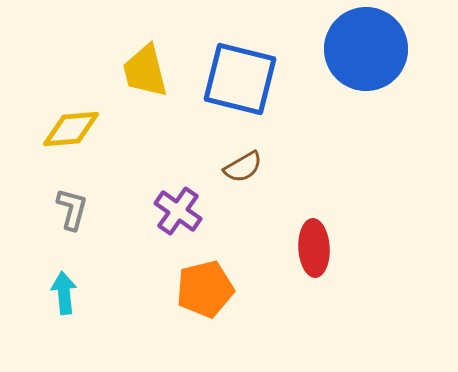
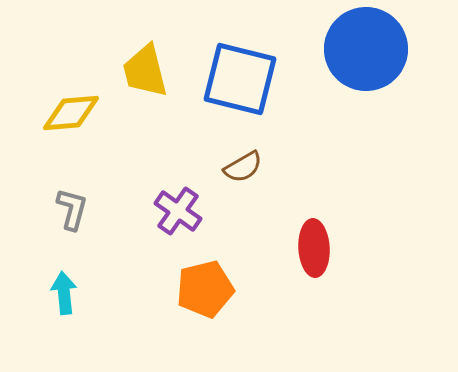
yellow diamond: moved 16 px up
